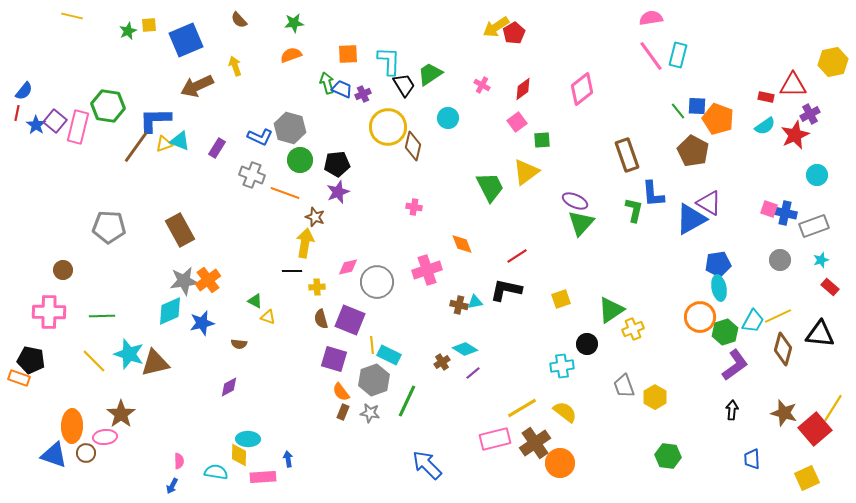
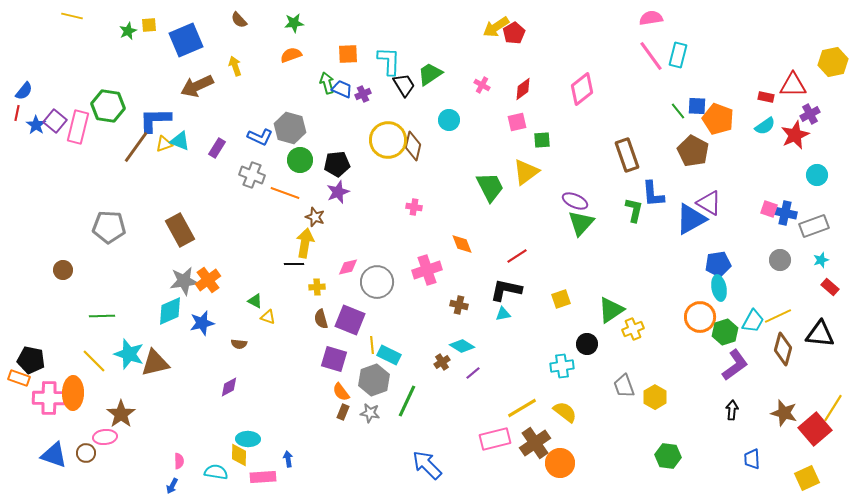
cyan circle at (448, 118): moved 1 px right, 2 px down
pink square at (517, 122): rotated 24 degrees clockwise
yellow circle at (388, 127): moved 13 px down
black line at (292, 271): moved 2 px right, 7 px up
cyan triangle at (475, 302): moved 28 px right, 12 px down
pink cross at (49, 312): moved 86 px down
cyan diamond at (465, 349): moved 3 px left, 3 px up
orange ellipse at (72, 426): moved 1 px right, 33 px up
